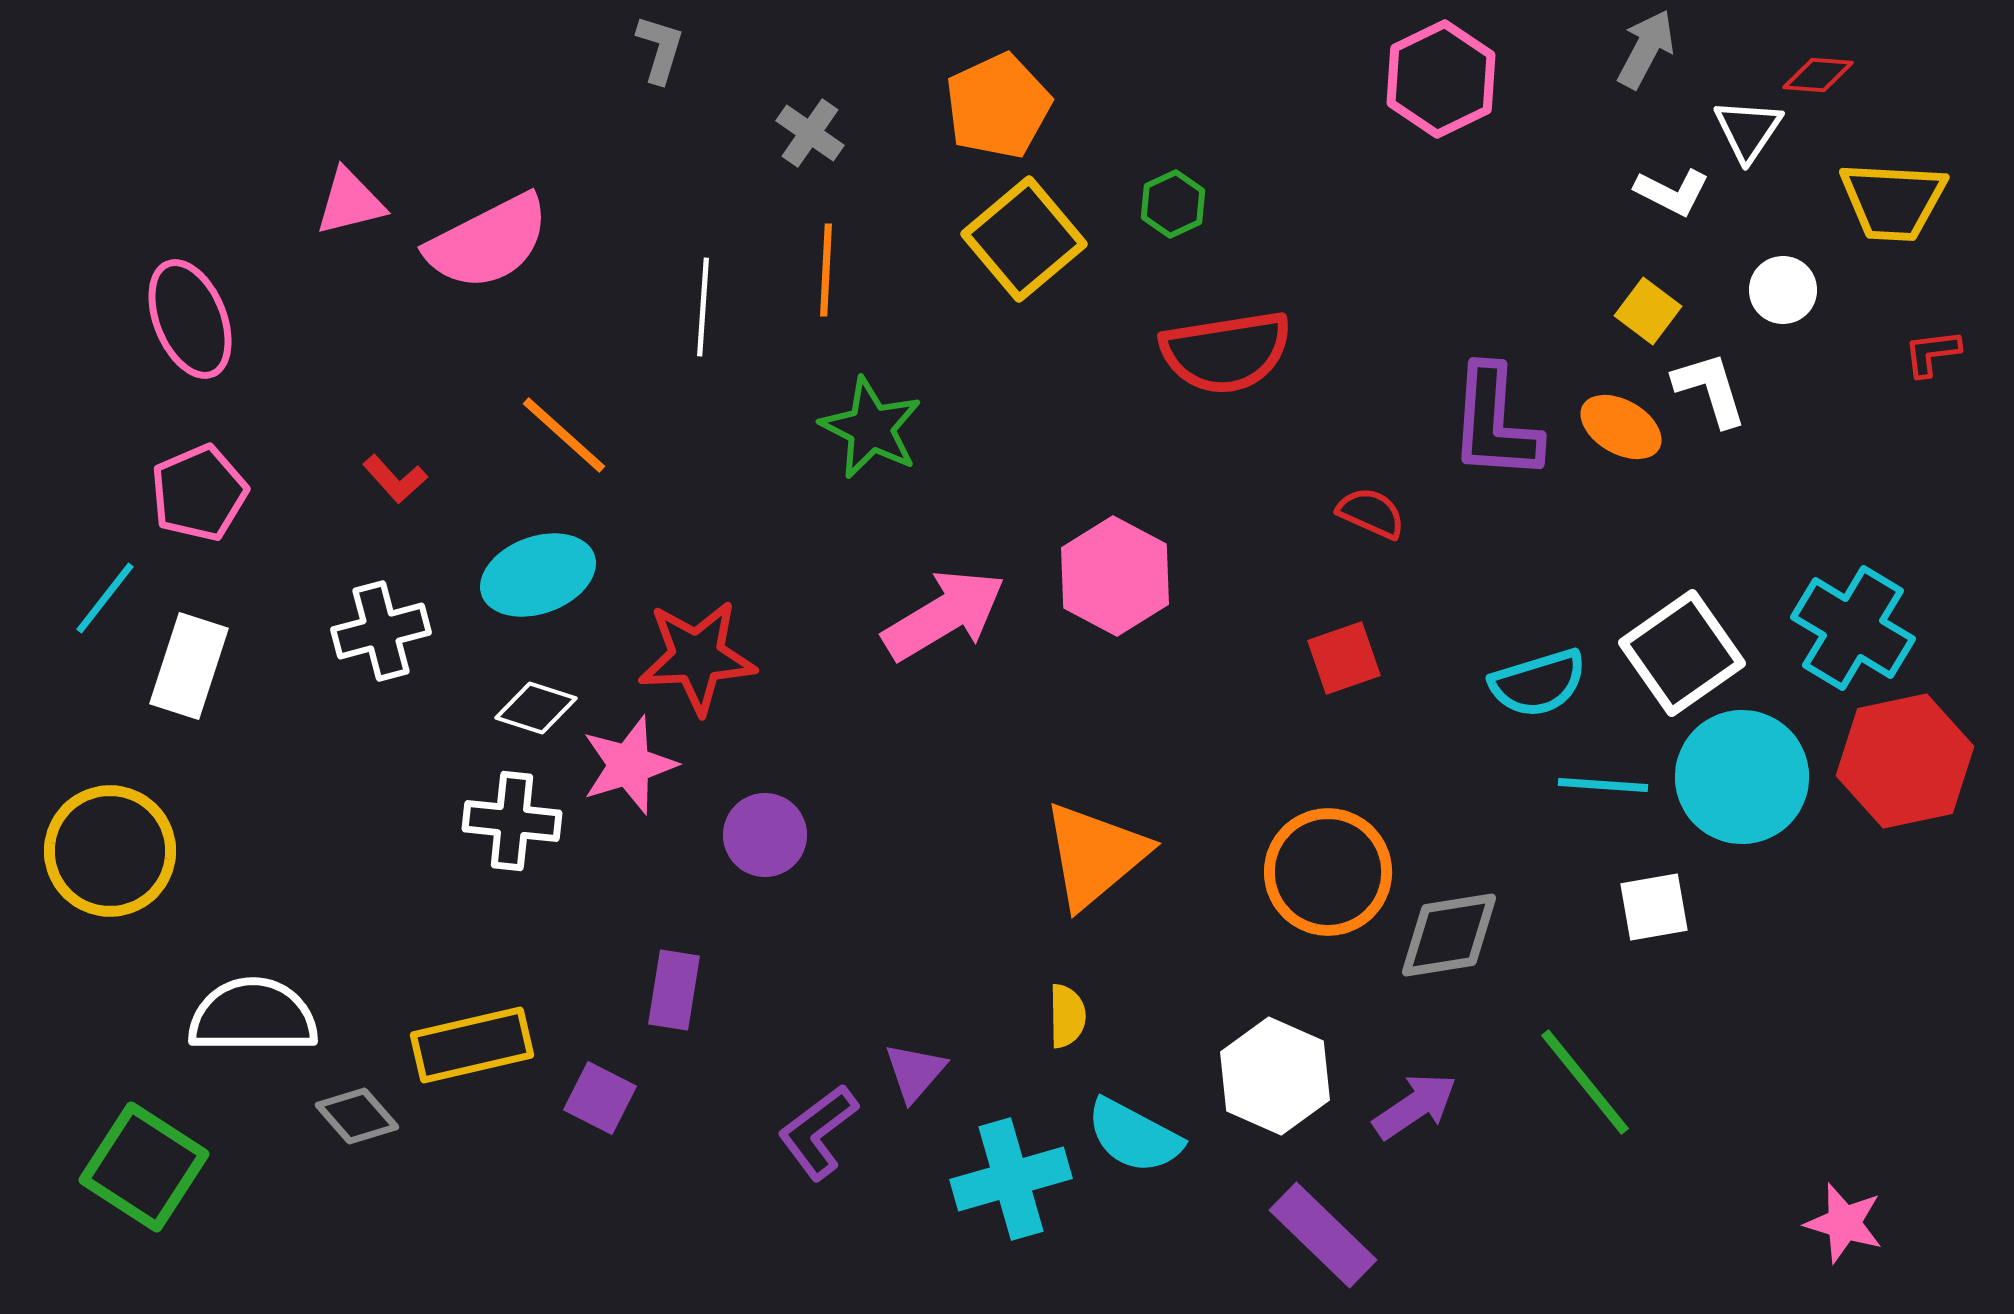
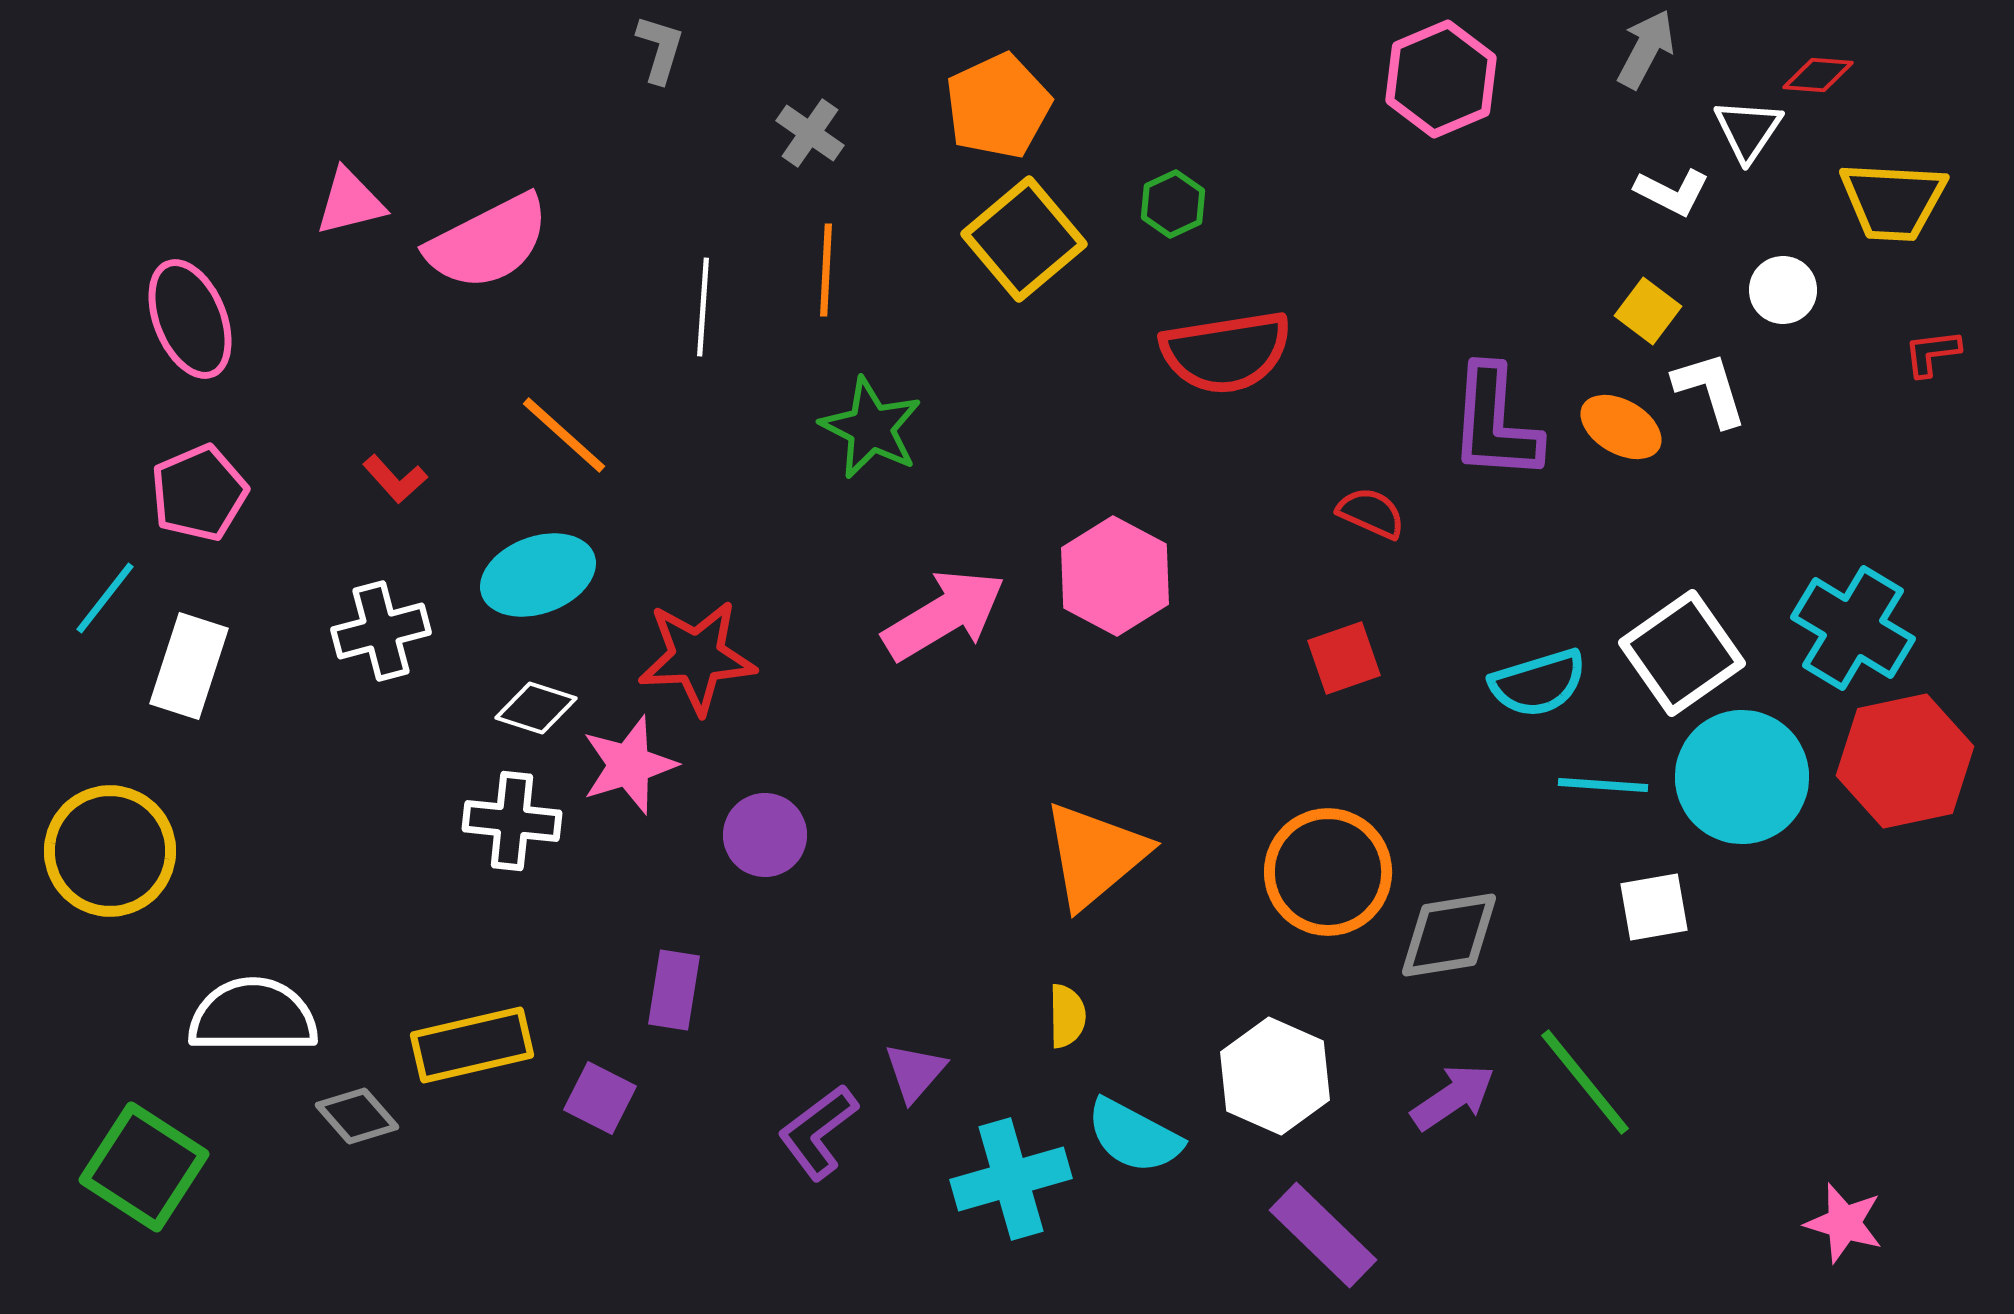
pink hexagon at (1441, 79): rotated 3 degrees clockwise
purple arrow at (1415, 1106): moved 38 px right, 9 px up
